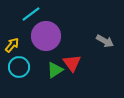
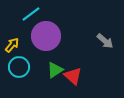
gray arrow: rotated 12 degrees clockwise
red triangle: moved 1 px right, 13 px down; rotated 12 degrees counterclockwise
